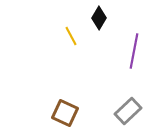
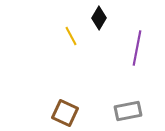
purple line: moved 3 px right, 3 px up
gray rectangle: rotated 32 degrees clockwise
